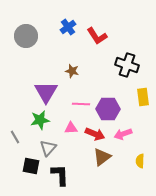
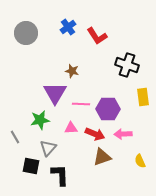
gray circle: moved 3 px up
purple triangle: moved 9 px right, 1 px down
pink arrow: rotated 18 degrees clockwise
brown triangle: rotated 18 degrees clockwise
yellow semicircle: rotated 24 degrees counterclockwise
